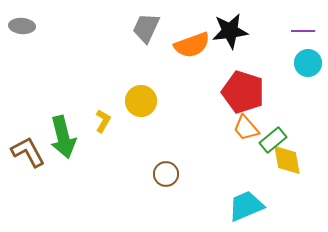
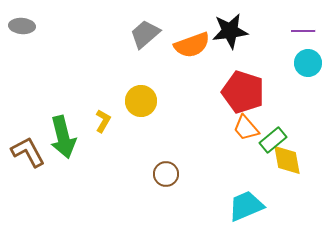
gray trapezoid: moved 1 px left, 6 px down; rotated 24 degrees clockwise
